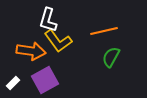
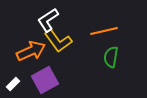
white L-shape: rotated 40 degrees clockwise
orange arrow: rotated 32 degrees counterclockwise
green semicircle: rotated 20 degrees counterclockwise
white rectangle: moved 1 px down
